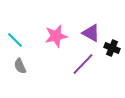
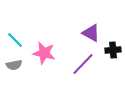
pink star: moved 12 px left, 17 px down; rotated 25 degrees clockwise
black cross: moved 1 px right, 2 px down; rotated 28 degrees counterclockwise
gray semicircle: moved 6 px left, 1 px up; rotated 77 degrees counterclockwise
